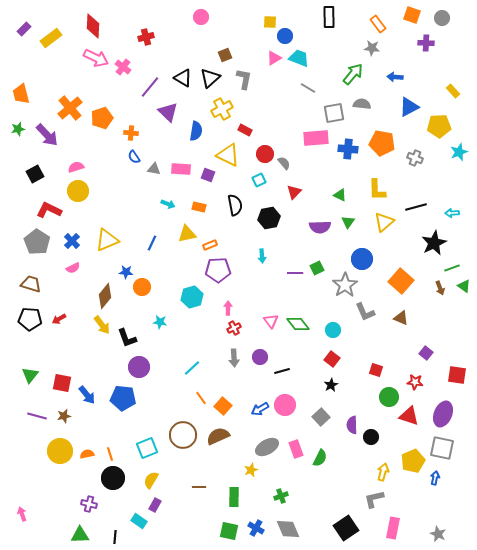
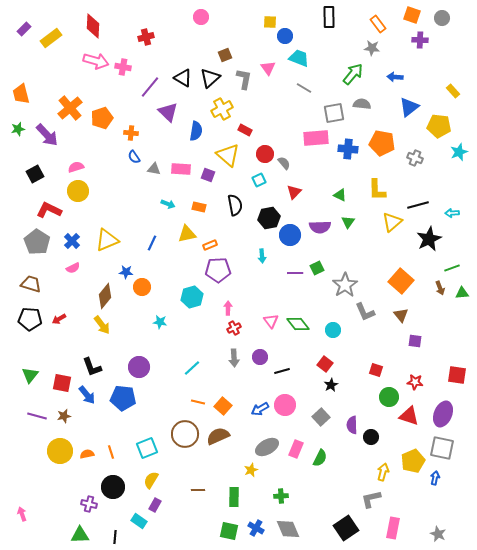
purple cross at (426, 43): moved 6 px left, 3 px up
pink arrow at (96, 58): moved 3 px down; rotated 10 degrees counterclockwise
pink triangle at (274, 58): moved 6 px left, 10 px down; rotated 35 degrees counterclockwise
pink cross at (123, 67): rotated 28 degrees counterclockwise
gray line at (308, 88): moved 4 px left
blue triangle at (409, 107): rotated 10 degrees counterclockwise
yellow pentagon at (439, 126): rotated 10 degrees clockwise
yellow triangle at (228, 155): rotated 15 degrees clockwise
black line at (416, 207): moved 2 px right, 2 px up
yellow triangle at (384, 222): moved 8 px right
black star at (434, 243): moved 5 px left, 4 px up
blue circle at (362, 259): moved 72 px left, 24 px up
green triangle at (464, 286): moved 2 px left, 7 px down; rotated 40 degrees counterclockwise
brown triangle at (401, 318): moved 3 px up; rotated 28 degrees clockwise
black L-shape at (127, 338): moved 35 px left, 29 px down
purple square at (426, 353): moved 11 px left, 12 px up; rotated 32 degrees counterclockwise
red square at (332, 359): moved 7 px left, 5 px down
orange line at (201, 398): moved 3 px left, 4 px down; rotated 40 degrees counterclockwise
brown circle at (183, 435): moved 2 px right, 1 px up
pink rectangle at (296, 449): rotated 42 degrees clockwise
orange line at (110, 454): moved 1 px right, 2 px up
black circle at (113, 478): moved 9 px down
brown line at (199, 487): moved 1 px left, 3 px down
green cross at (281, 496): rotated 16 degrees clockwise
gray L-shape at (374, 499): moved 3 px left
